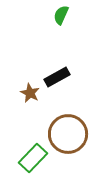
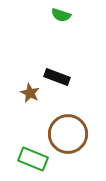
green semicircle: rotated 96 degrees counterclockwise
black rectangle: rotated 50 degrees clockwise
green rectangle: moved 1 px down; rotated 68 degrees clockwise
